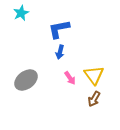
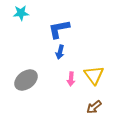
cyan star: rotated 21 degrees clockwise
pink arrow: moved 1 px right, 1 px down; rotated 40 degrees clockwise
brown arrow: moved 8 px down; rotated 21 degrees clockwise
